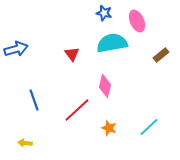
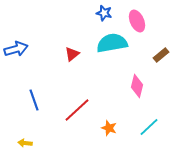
red triangle: rotated 28 degrees clockwise
pink diamond: moved 32 px right
